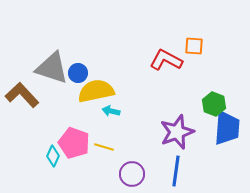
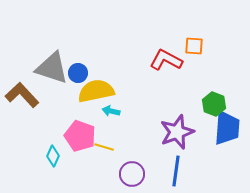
pink pentagon: moved 6 px right, 7 px up
